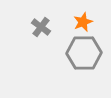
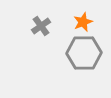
gray cross: moved 1 px up; rotated 18 degrees clockwise
